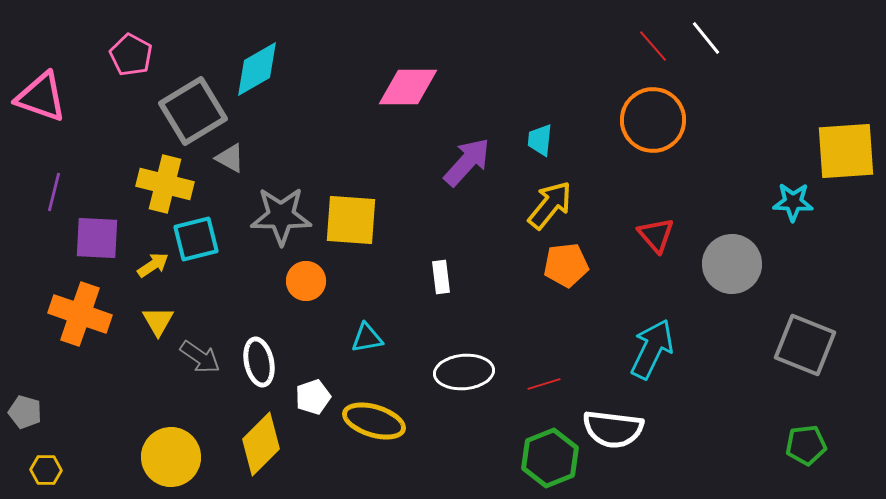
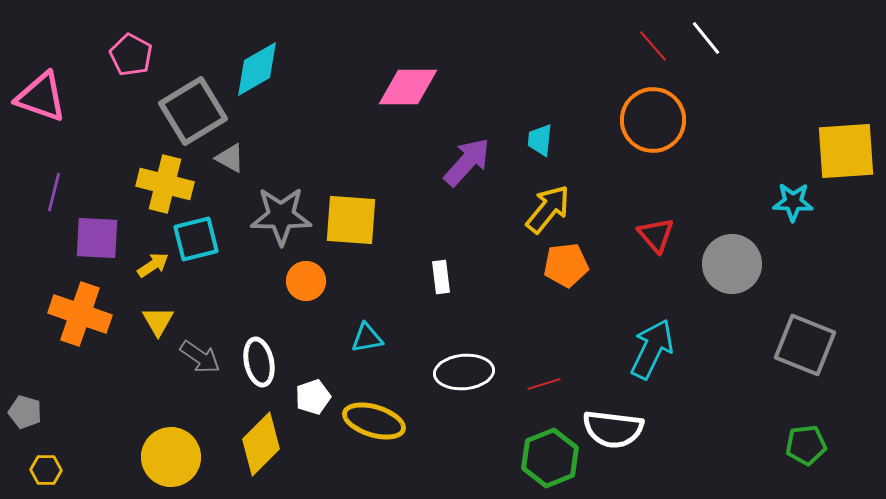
yellow arrow at (550, 205): moved 2 px left, 4 px down
